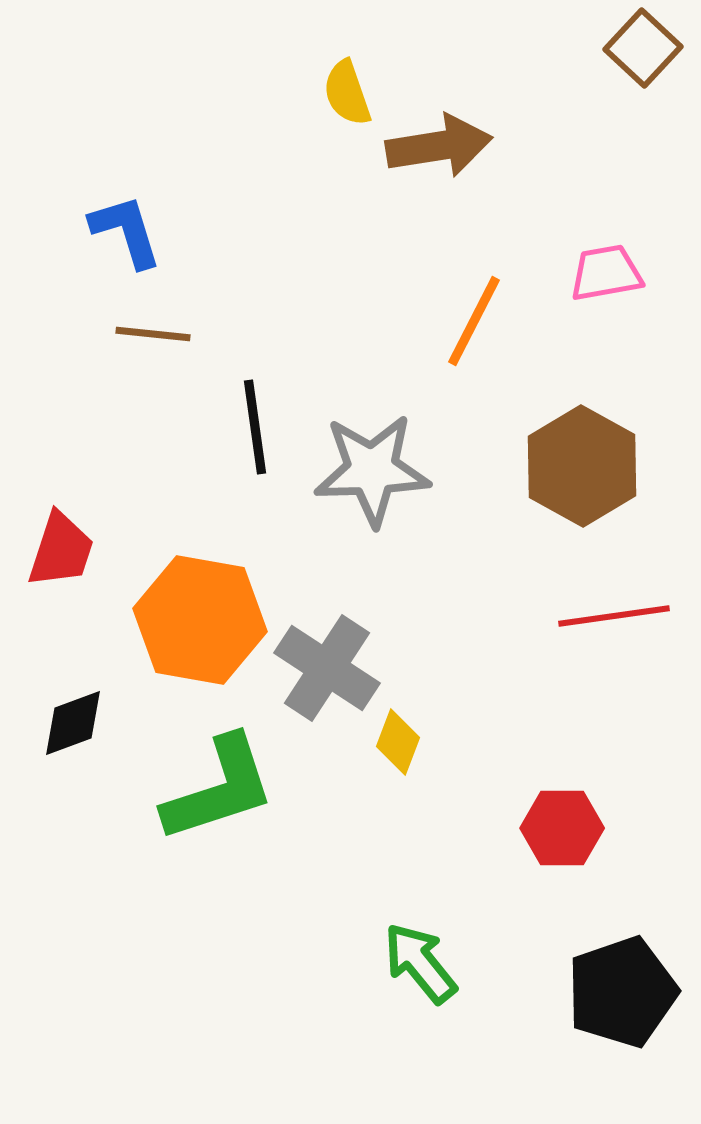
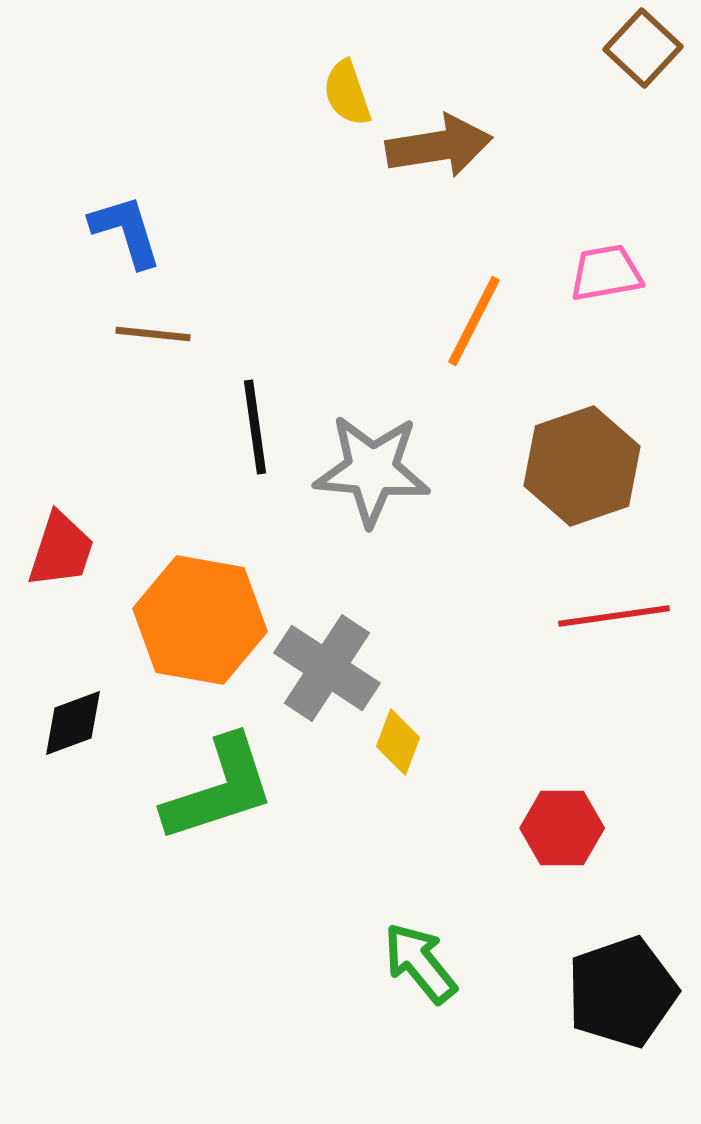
brown hexagon: rotated 12 degrees clockwise
gray star: rotated 7 degrees clockwise
